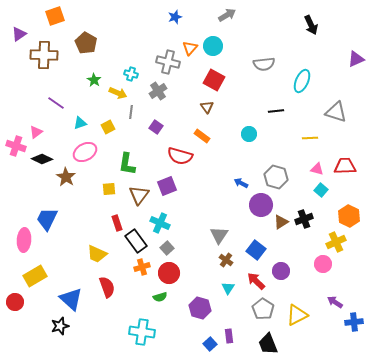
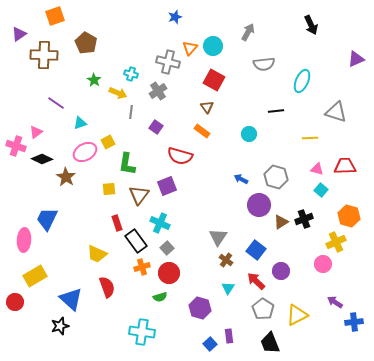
gray arrow at (227, 15): moved 21 px right, 17 px down; rotated 30 degrees counterclockwise
yellow square at (108, 127): moved 15 px down
orange rectangle at (202, 136): moved 5 px up
blue arrow at (241, 183): moved 4 px up
purple circle at (261, 205): moved 2 px left
orange hexagon at (349, 216): rotated 10 degrees counterclockwise
gray triangle at (219, 235): moved 1 px left, 2 px down
black trapezoid at (268, 344): moved 2 px right, 1 px up
